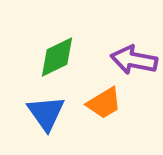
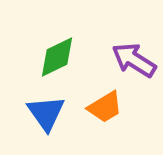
purple arrow: rotated 21 degrees clockwise
orange trapezoid: moved 1 px right, 4 px down
